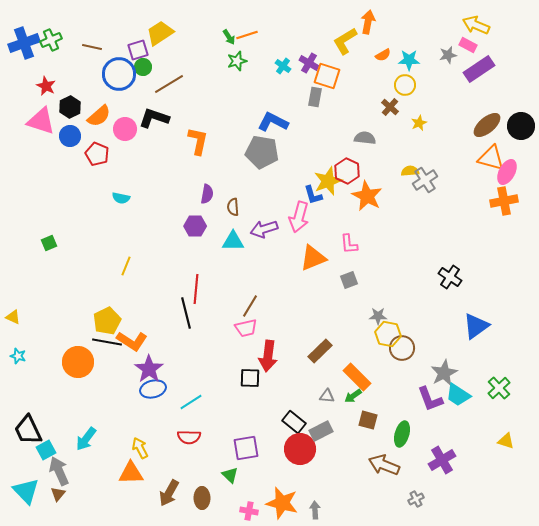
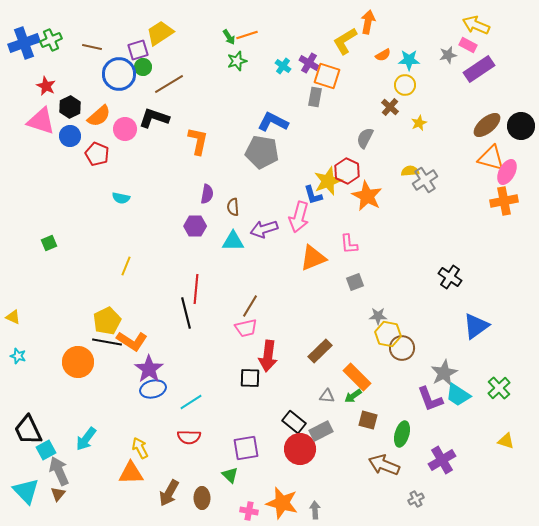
gray semicircle at (365, 138): rotated 70 degrees counterclockwise
gray square at (349, 280): moved 6 px right, 2 px down
